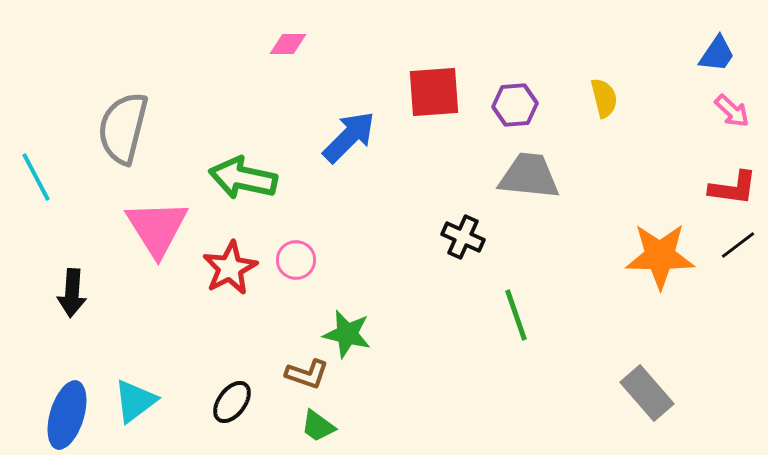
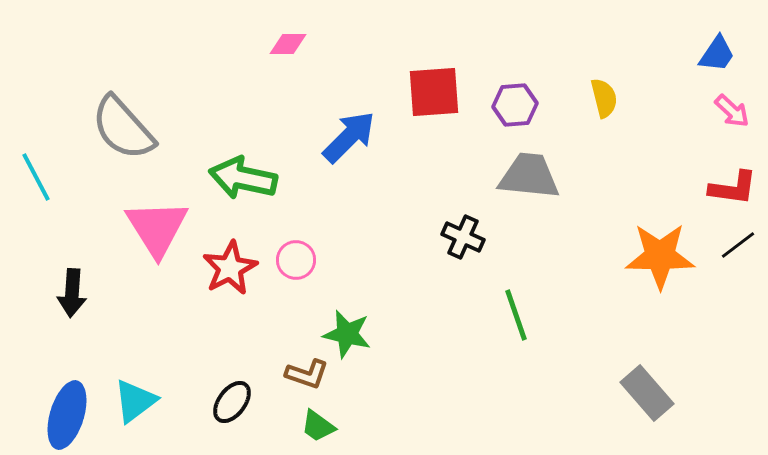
gray semicircle: rotated 56 degrees counterclockwise
